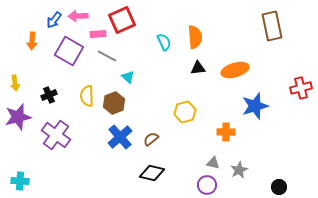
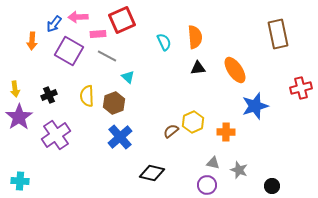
pink arrow: moved 1 px down
blue arrow: moved 4 px down
brown rectangle: moved 6 px right, 8 px down
orange ellipse: rotated 72 degrees clockwise
yellow arrow: moved 6 px down
yellow hexagon: moved 8 px right, 10 px down; rotated 10 degrees counterclockwise
purple star: moved 1 px right; rotated 20 degrees counterclockwise
purple cross: rotated 20 degrees clockwise
brown semicircle: moved 20 px right, 8 px up
gray star: rotated 24 degrees counterclockwise
black circle: moved 7 px left, 1 px up
